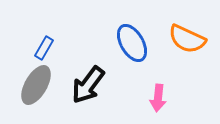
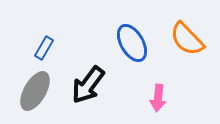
orange semicircle: rotated 21 degrees clockwise
gray ellipse: moved 1 px left, 6 px down
